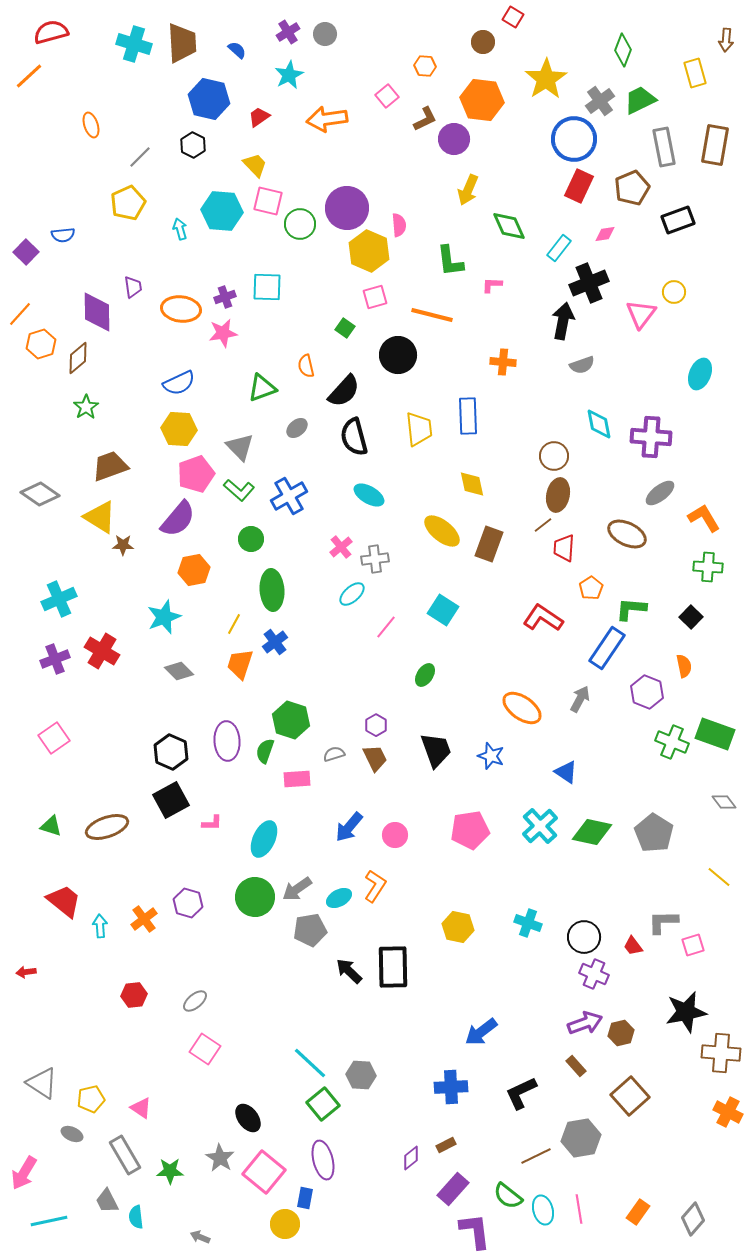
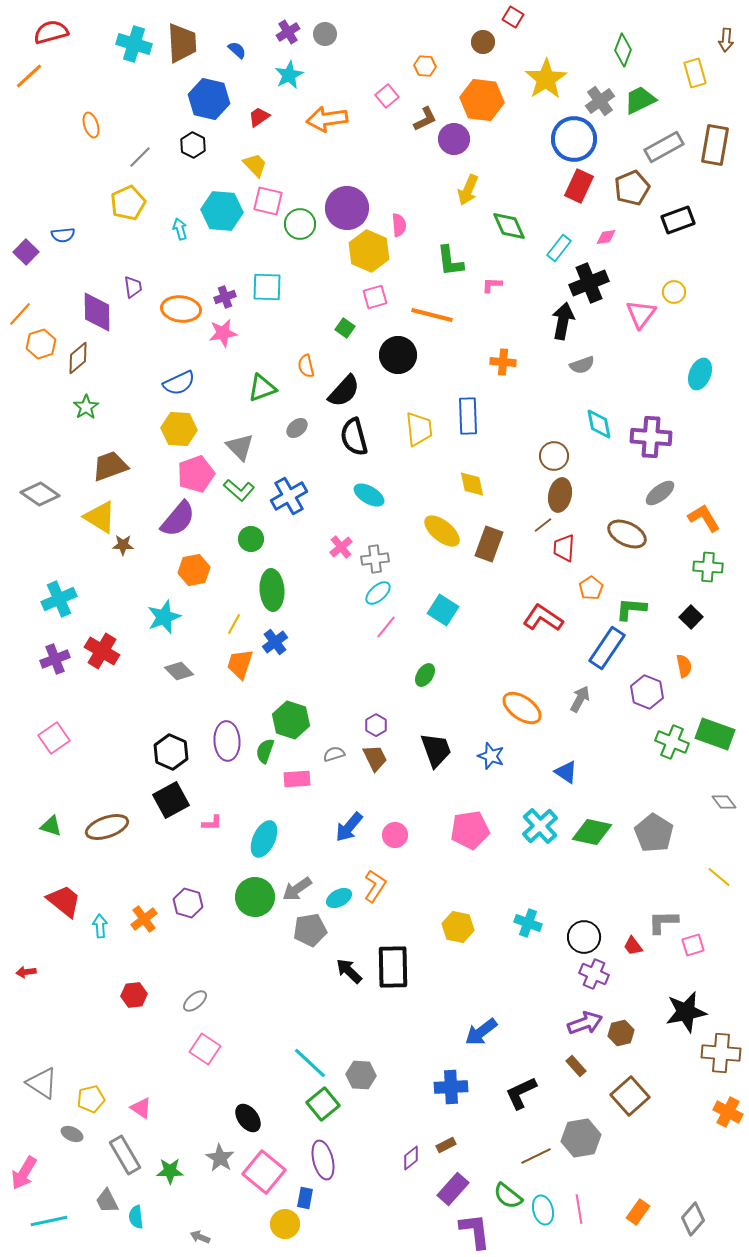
gray rectangle at (664, 147): rotated 72 degrees clockwise
pink diamond at (605, 234): moved 1 px right, 3 px down
brown ellipse at (558, 495): moved 2 px right
cyan ellipse at (352, 594): moved 26 px right, 1 px up
